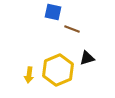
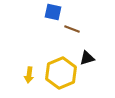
yellow hexagon: moved 3 px right, 3 px down
